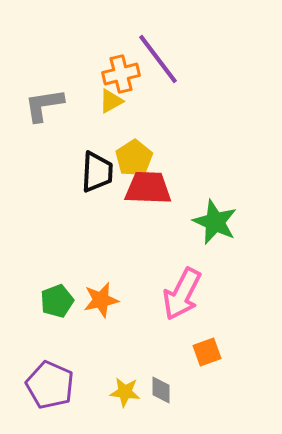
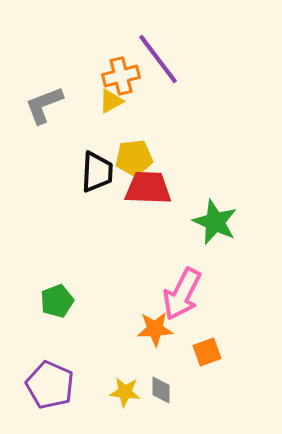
orange cross: moved 2 px down
gray L-shape: rotated 12 degrees counterclockwise
yellow pentagon: rotated 27 degrees clockwise
orange star: moved 54 px right, 29 px down; rotated 9 degrees clockwise
